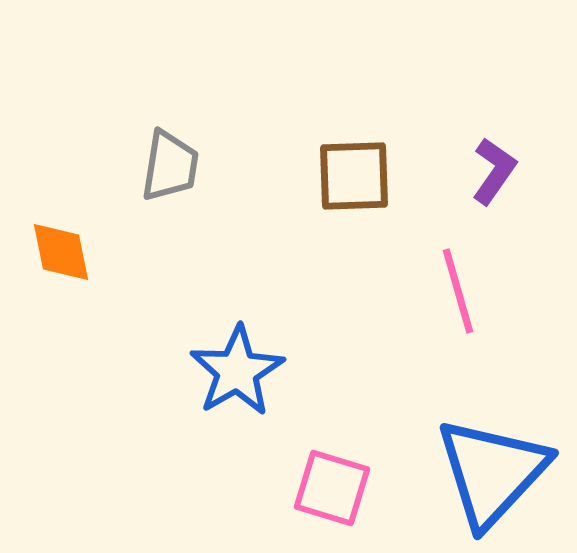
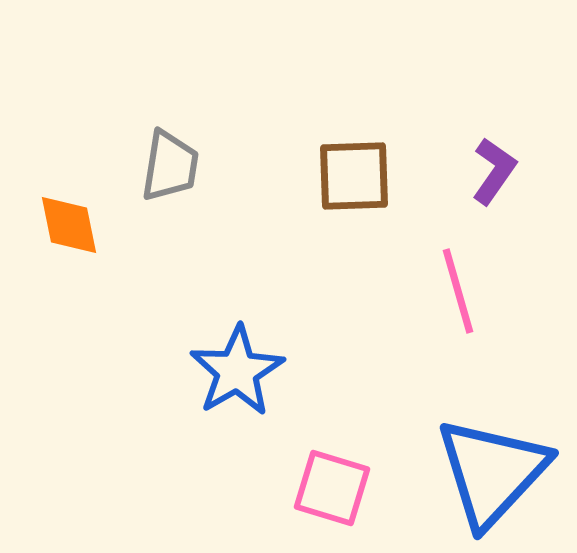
orange diamond: moved 8 px right, 27 px up
